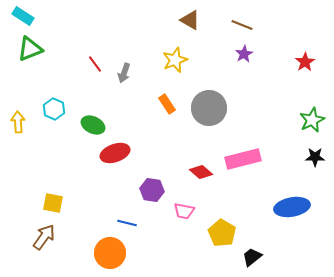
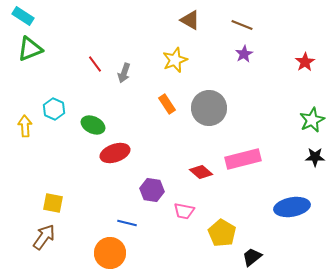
yellow arrow: moved 7 px right, 4 px down
